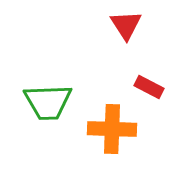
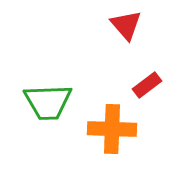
red triangle: rotated 8 degrees counterclockwise
red rectangle: moved 2 px left, 2 px up; rotated 64 degrees counterclockwise
